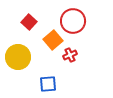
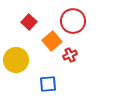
orange square: moved 1 px left, 1 px down
yellow circle: moved 2 px left, 3 px down
